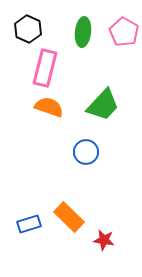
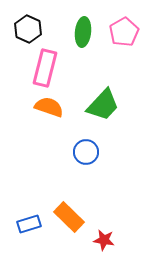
pink pentagon: rotated 12 degrees clockwise
